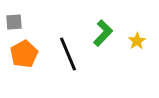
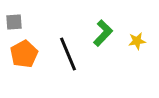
yellow star: rotated 24 degrees clockwise
